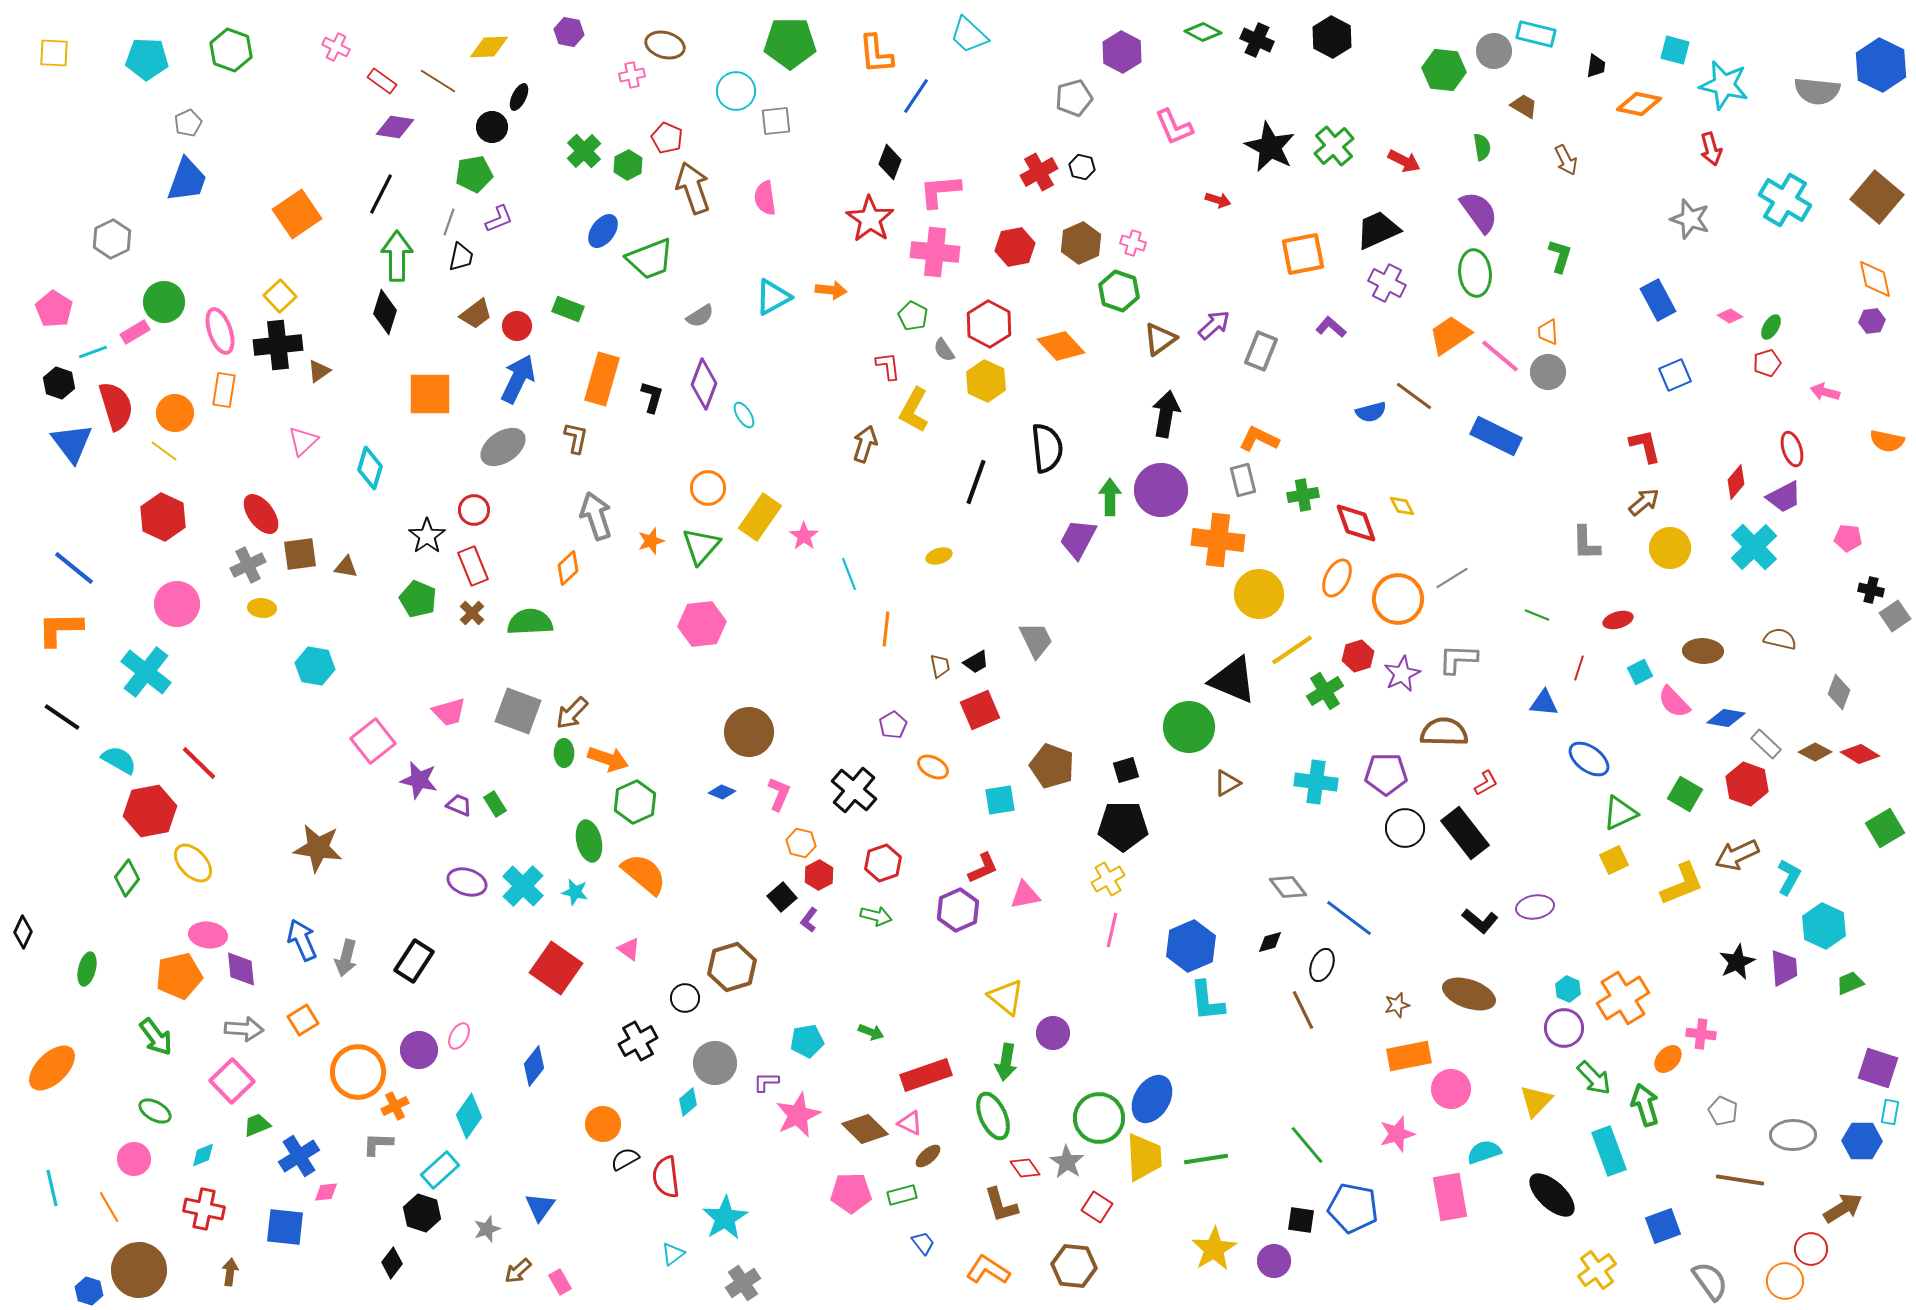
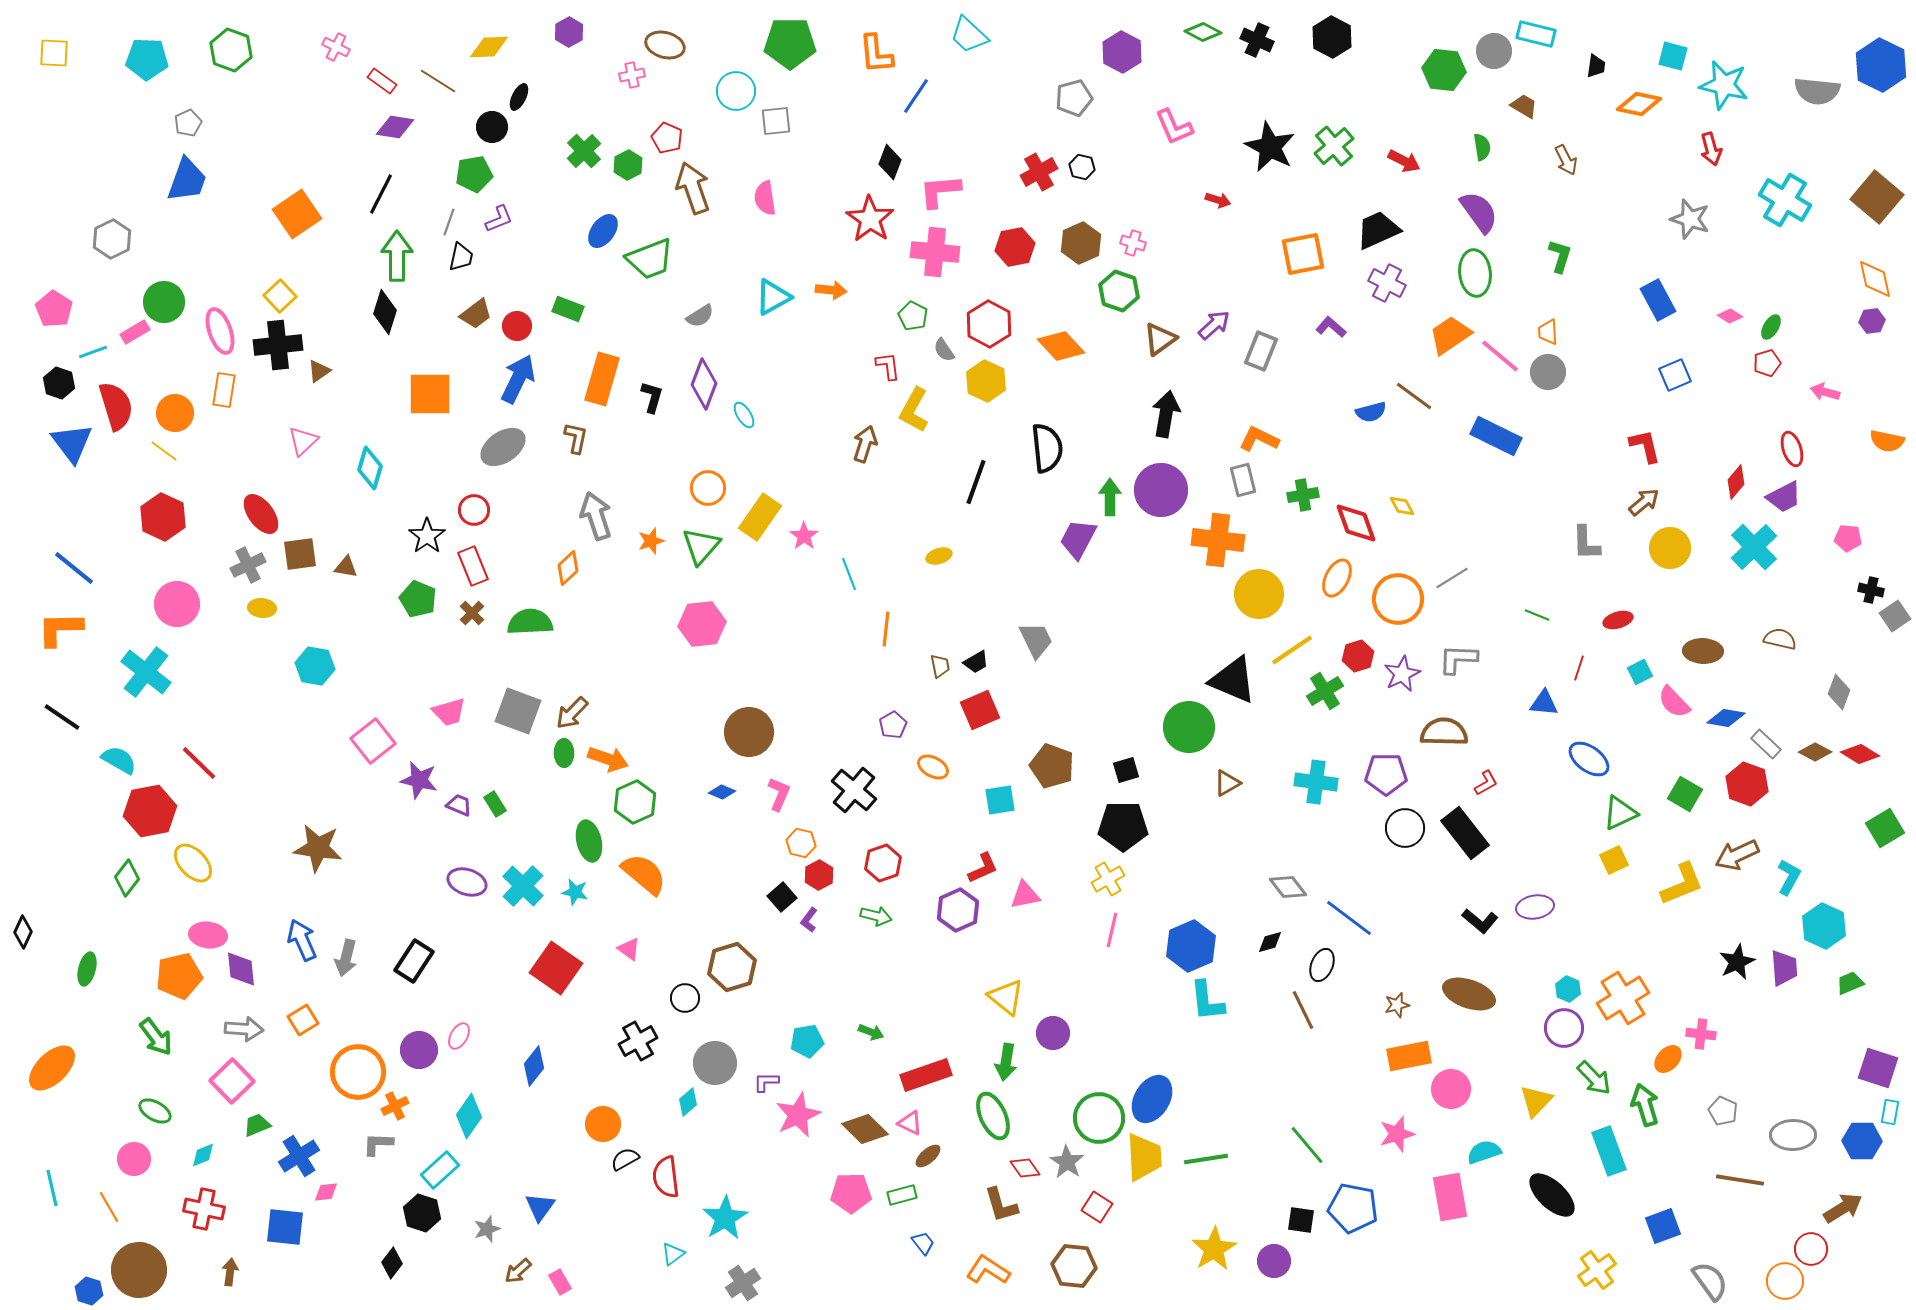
purple hexagon at (569, 32): rotated 20 degrees clockwise
cyan square at (1675, 50): moved 2 px left, 6 px down
